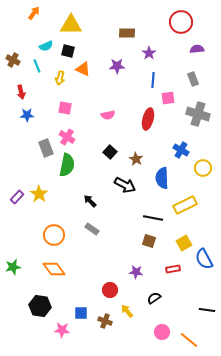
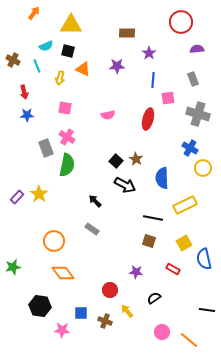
red arrow at (21, 92): moved 3 px right
blue cross at (181, 150): moved 9 px right, 2 px up
black square at (110, 152): moved 6 px right, 9 px down
black arrow at (90, 201): moved 5 px right
orange circle at (54, 235): moved 6 px down
blue semicircle at (204, 259): rotated 15 degrees clockwise
orange diamond at (54, 269): moved 9 px right, 4 px down
red rectangle at (173, 269): rotated 40 degrees clockwise
